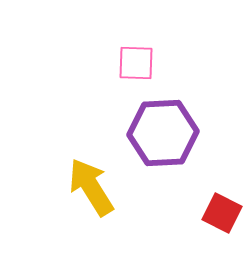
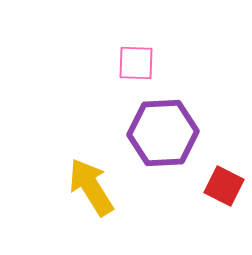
red square: moved 2 px right, 27 px up
